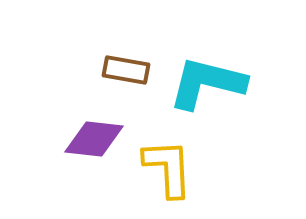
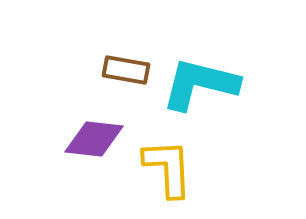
cyan L-shape: moved 7 px left, 1 px down
